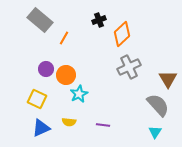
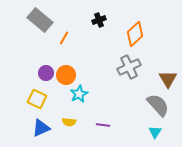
orange diamond: moved 13 px right
purple circle: moved 4 px down
